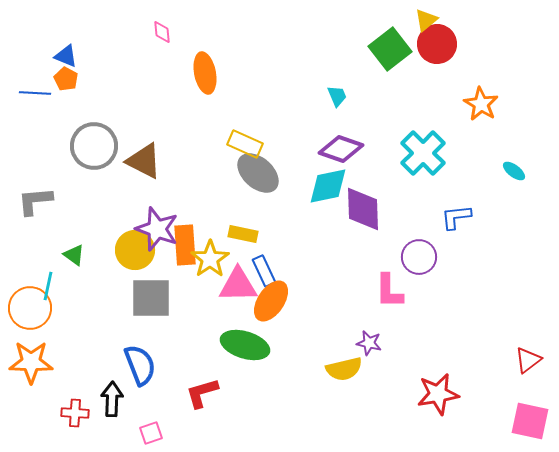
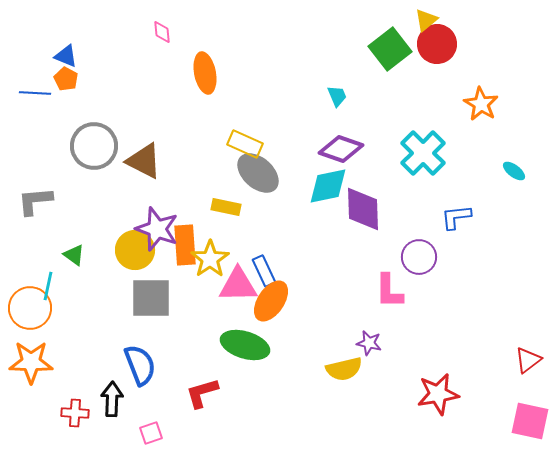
yellow rectangle at (243, 234): moved 17 px left, 27 px up
